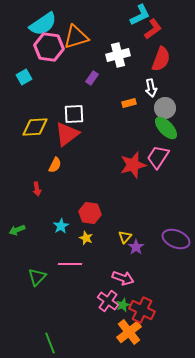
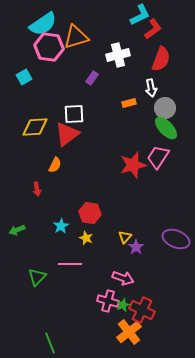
pink cross: rotated 20 degrees counterclockwise
